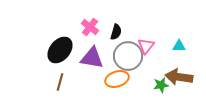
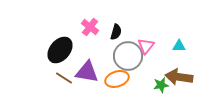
purple triangle: moved 5 px left, 14 px down
brown line: moved 4 px right, 4 px up; rotated 72 degrees counterclockwise
